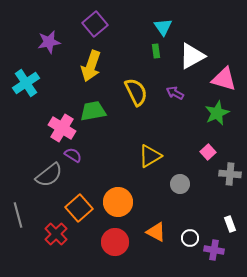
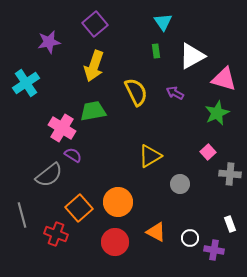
cyan triangle: moved 5 px up
yellow arrow: moved 3 px right
gray line: moved 4 px right
red cross: rotated 25 degrees counterclockwise
